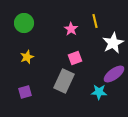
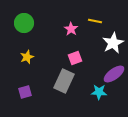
yellow line: rotated 64 degrees counterclockwise
